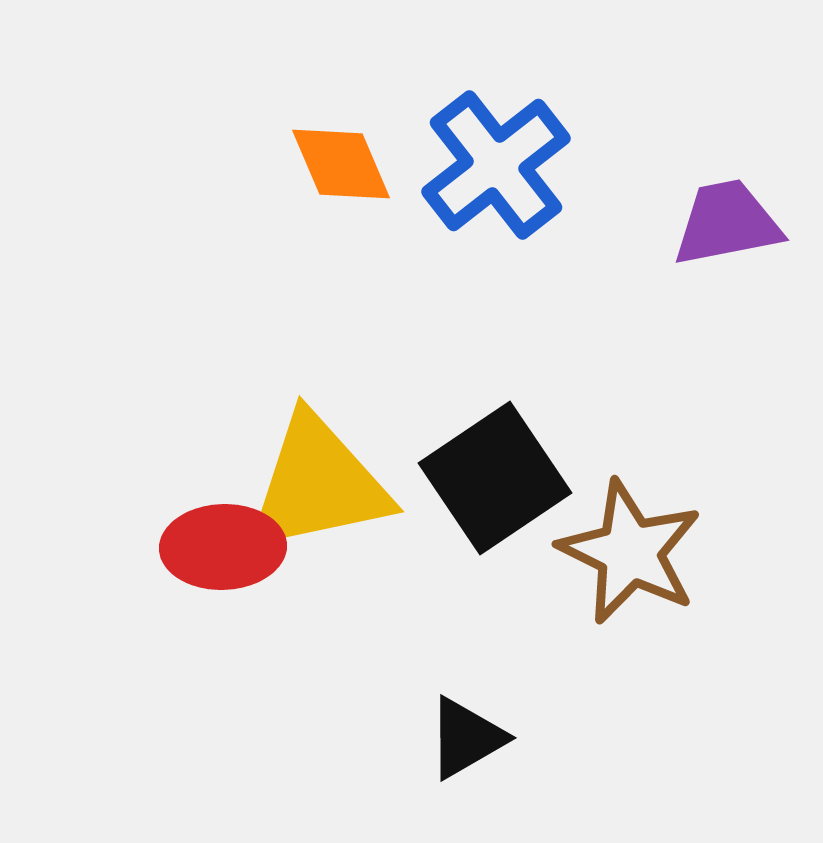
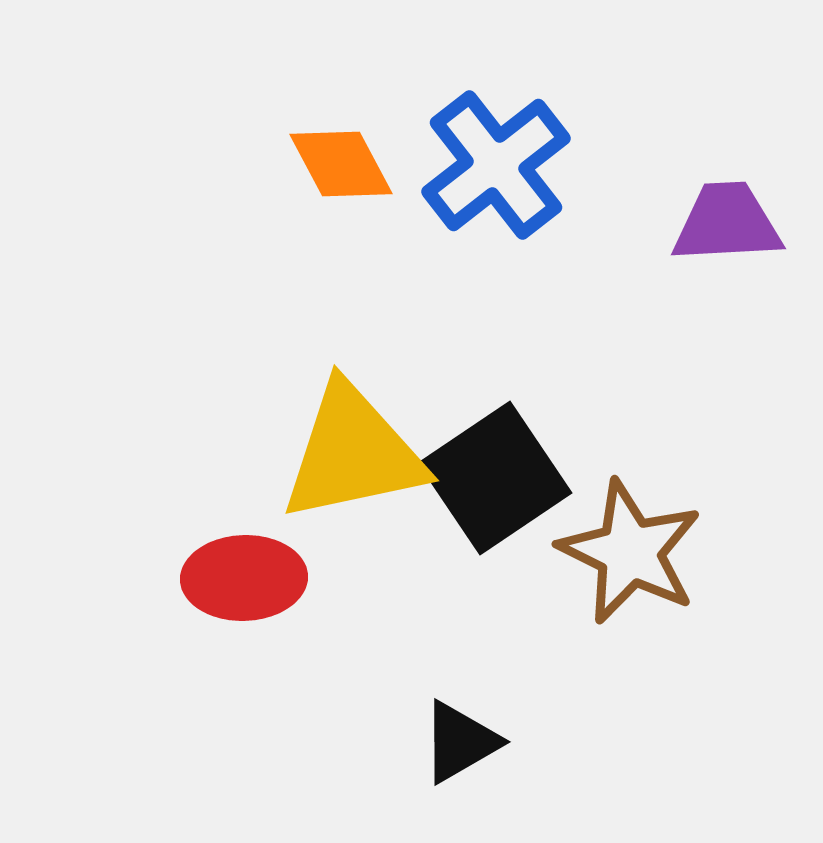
orange diamond: rotated 5 degrees counterclockwise
purple trapezoid: rotated 8 degrees clockwise
yellow triangle: moved 35 px right, 31 px up
red ellipse: moved 21 px right, 31 px down
black triangle: moved 6 px left, 4 px down
